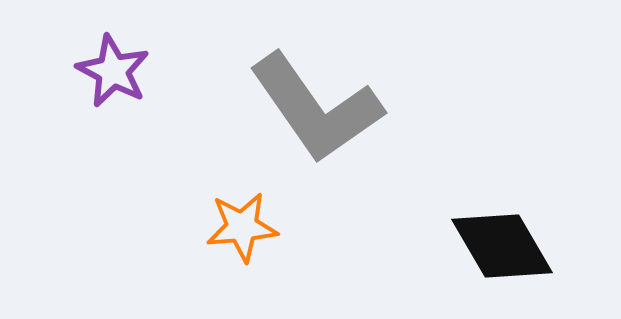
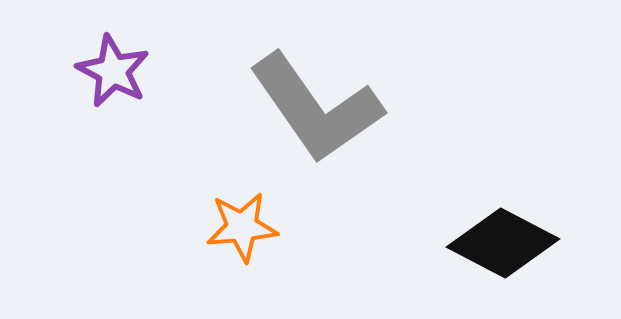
black diamond: moved 1 px right, 3 px up; rotated 32 degrees counterclockwise
